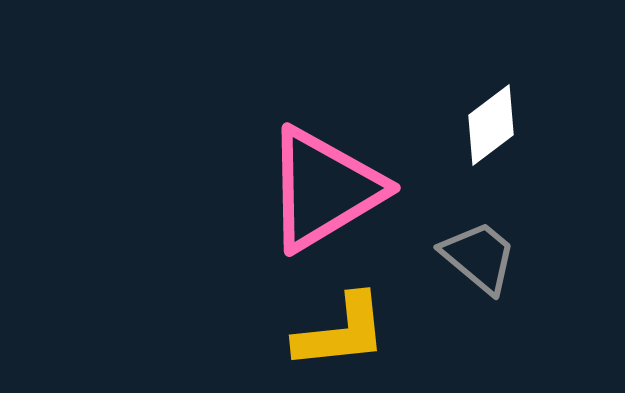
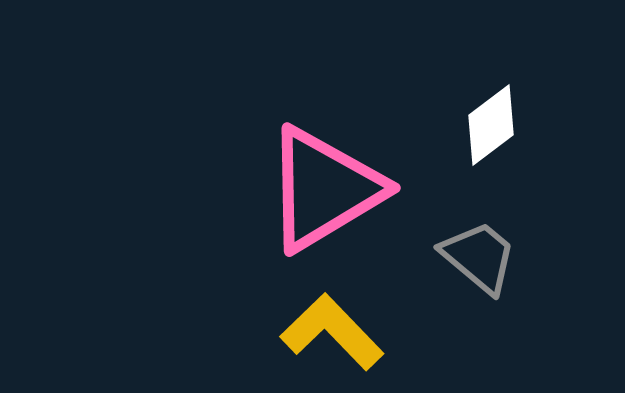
yellow L-shape: moved 9 px left; rotated 128 degrees counterclockwise
